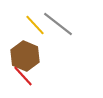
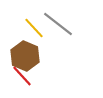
yellow line: moved 1 px left, 3 px down
red line: moved 1 px left
